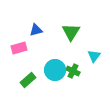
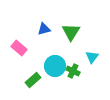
blue triangle: moved 8 px right, 1 px up
pink rectangle: rotated 56 degrees clockwise
cyan triangle: moved 2 px left, 1 px down
cyan circle: moved 4 px up
green rectangle: moved 5 px right
